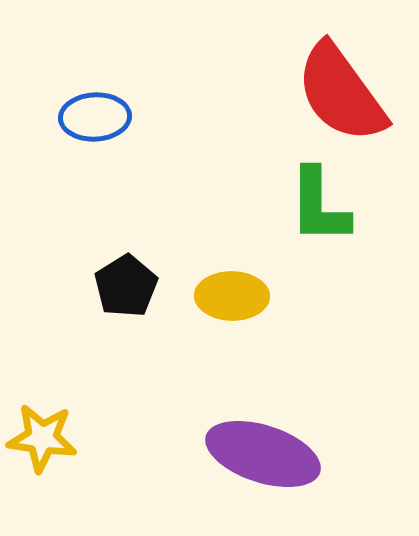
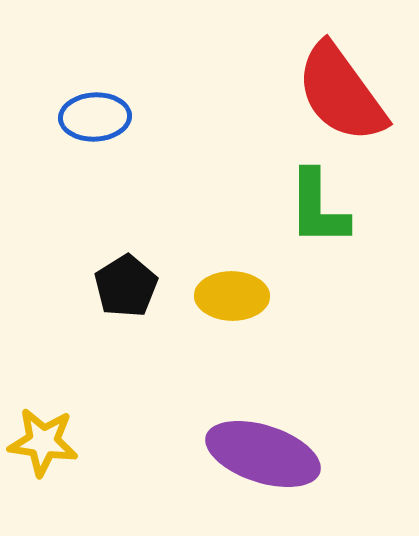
green L-shape: moved 1 px left, 2 px down
yellow star: moved 1 px right, 4 px down
